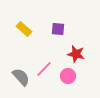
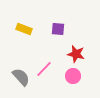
yellow rectangle: rotated 21 degrees counterclockwise
pink circle: moved 5 px right
